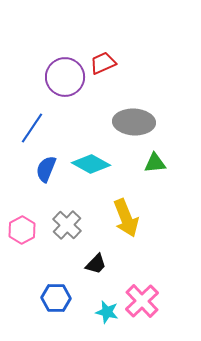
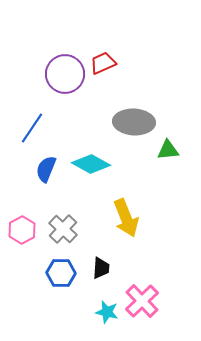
purple circle: moved 3 px up
green triangle: moved 13 px right, 13 px up
gray cross: moved 4 px left, 4 px down
black trapezoid: moved 5 px right, 4 px down; rotated 40 degrees counterclockwise
blue hexagon: moved 5 px right, 25 px up
